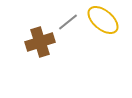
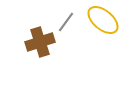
gray line: moved 2 px left; rotated 15 degrees counterclockwise
